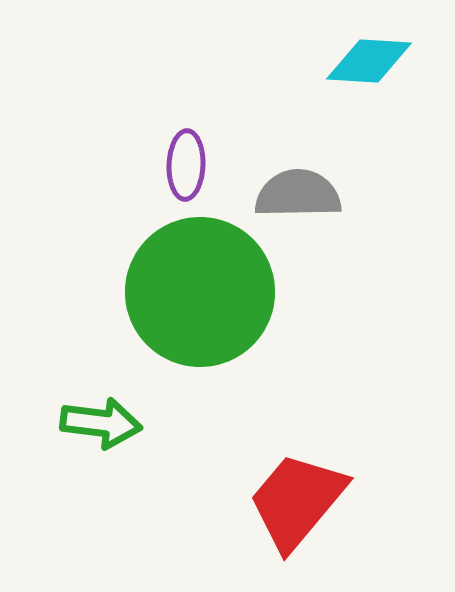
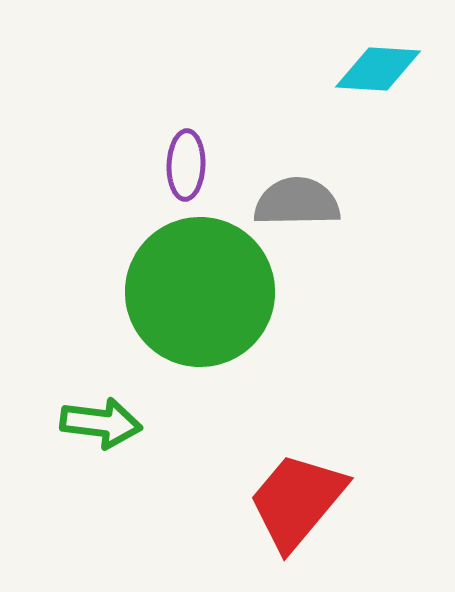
cyan diamond: moved 9 px right, 8 px down
gray semicircle: moved 1 px left, 8 px down
